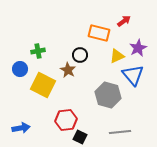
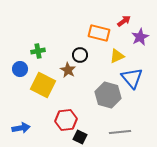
purple star: moved 2 px right, 11 px up
blue triangle: moved 1 px left, 3 px down
